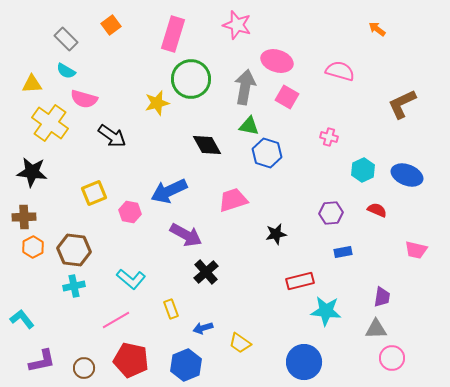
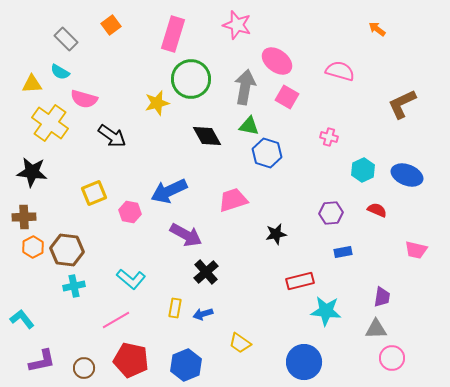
pink ellipse at (277, 61): rotated 20 degrees clockwise
cyan semicircle at (66, 71): moved 6 px left, 1 px down
black diamond at (207, 145): moved 9 px up
brown hexagon at (74, 250): moved 7 px left
yellow rectangle at (171, 309): moved 4 px right, 1 px up; rotated 30 degrees clockwise
blue arrow at (203, 328): moved 14 px up
